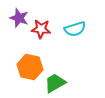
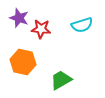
cyan semicircle: moved 7 px right, 4 px up
orange hexagon: moved 7 px left, 5 px up
green trapezoid: moved 6 px right, 3 px up
